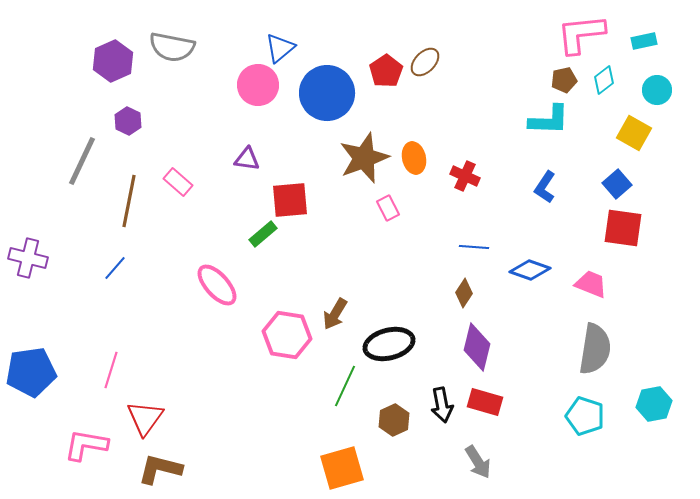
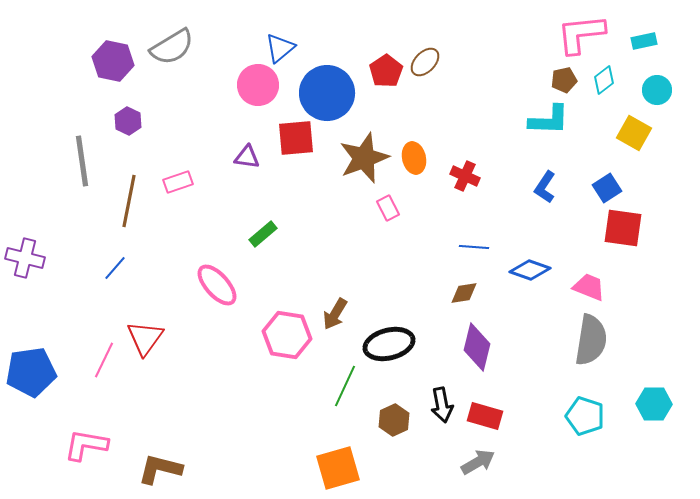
gray semicircle at (172, 47): rotated 42 degrees counterclockwise
purple hexagon at (113, 61): rotated 24 degrees counterclockwise
purple triangle at (247, 159): moved 2 px up
gray line at (82, 161): rotated 33 degrees counterclockwise
pink rectangle at (178, 182): rotated 60 degrees counterclockwise
blue square at (617, 184): moved 10 px left, 4 px down; rotated 8 degrees clockwise
red square at (290, 200): moved 6 px right, 62 px up
purple cross at (28, 258): moved 3 px left
pink trapezoid at (591, 284): moved 2 px left, 3 px down
brown diamond at (464, 293): rotated 48 degrees clockwise
gray semicircle at (595, 349): moved 4 px left, 9 px up
pink line at (111, 370): moved 7 px left, 10 px up; rotated 9 degrees clockwise
red rectangle at (485, 402): moved 14 px down
cyan hexagon at (654, 404): rotated 12 degrees clockwise
red triangle at (145, 418): moved 80 px up
gray arrow at (478, 462): rotated 88 degrees counterclockwise
orange square at (342, 468): moved 4 px left
